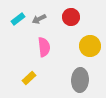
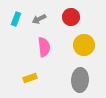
cyan rectangle: moved 2 px left; rotated 32 degrees counterclockwise
yellow circle: moved 6 px left, 1 px up
yellow rectangle: moved 1 px right; rotated 24 degrees clockwise
